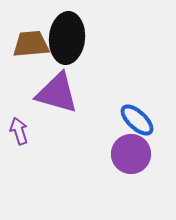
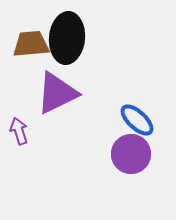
purple triangle: rotated 42 degrees counterclockwise
